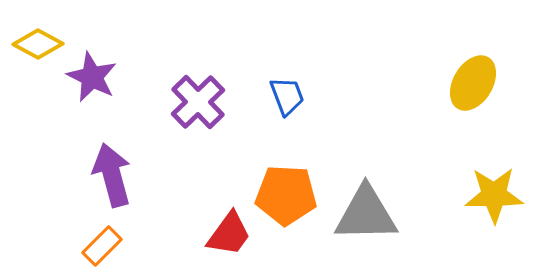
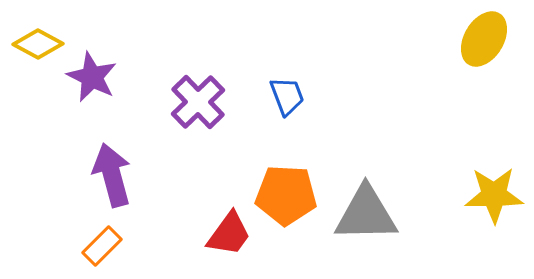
yellow ellipse: moved 11 px right, 44 px up
